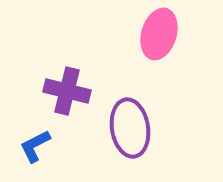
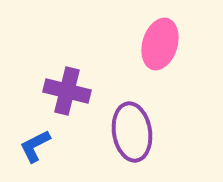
pink ellipse: moved 1 px right, 10 px down
purple ellipse: moved 2 px right, 4 px down
